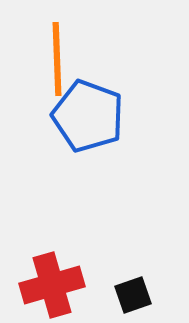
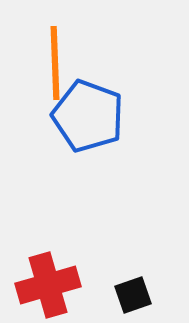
orange line: moved 2 px left, 4 px down
red cross: moved 4 px left
